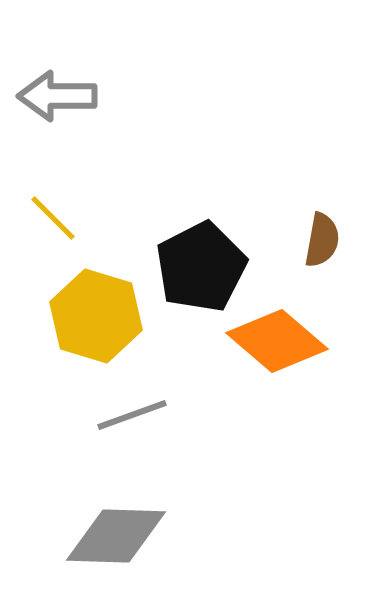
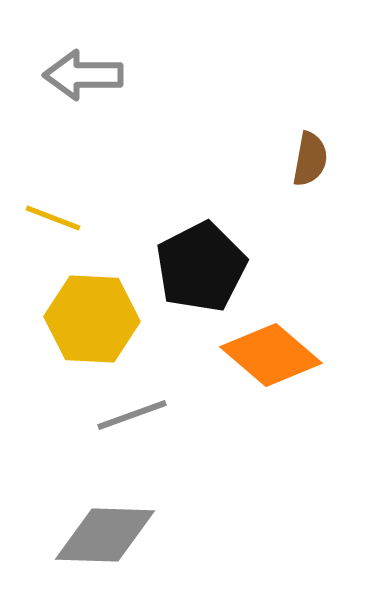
gray arrow: moved 26 px right, 21 px up
yellow line: rotated 24 degrees counterclockwise
brown semicircle: moved 12 px left, 81 px up
yellow hexagon: moved 4 px left, 3 px down; rotated 14 degrees counterclockwise
orange diamond: moved 6 px left, 14 px down
gray diamond: moved 11 px left, 1 px up
